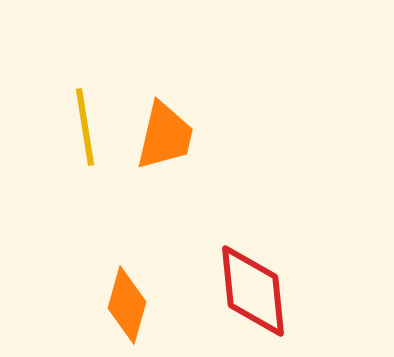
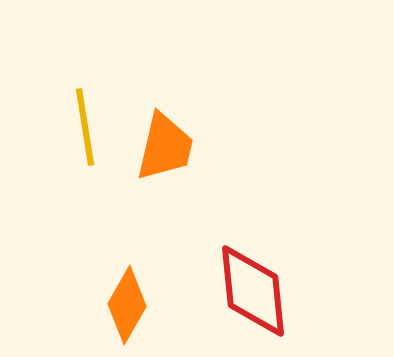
orange trapezoid: moved 11 px down
orange diamond: rotated 14 degrees clockwise
